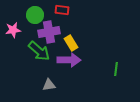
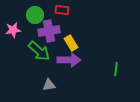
purple cross: moved 1 px up
